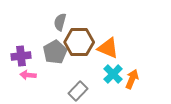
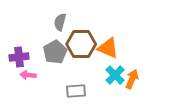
brown hexagon: moved 2 px right, 2 px down
purple cross: moved 2 px left, 1 px down
cyan cross: moved 2 px right, 1 px down
gray rectangle: moved 2 px left; rotated 42 degrees clockwise
